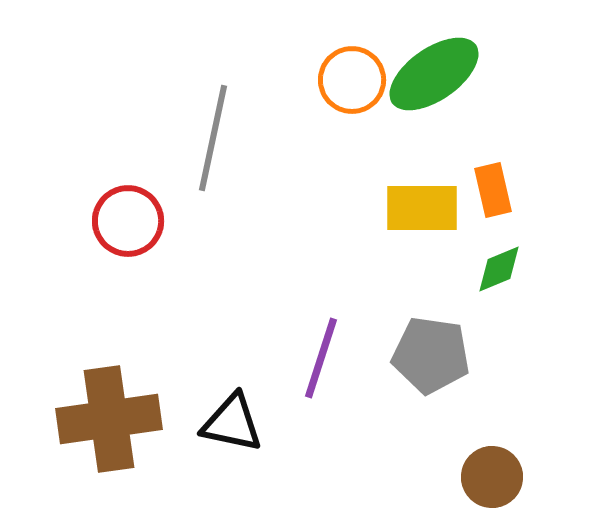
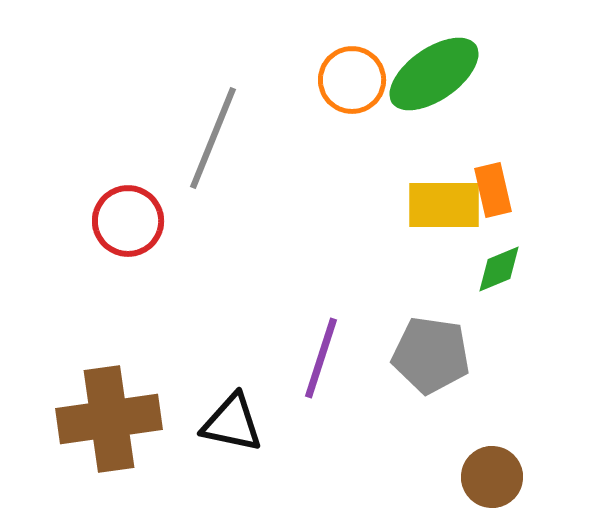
gray line: rotated 10 degrees clockwise
yellow rectangle: moved 22 px right, 3 px up
